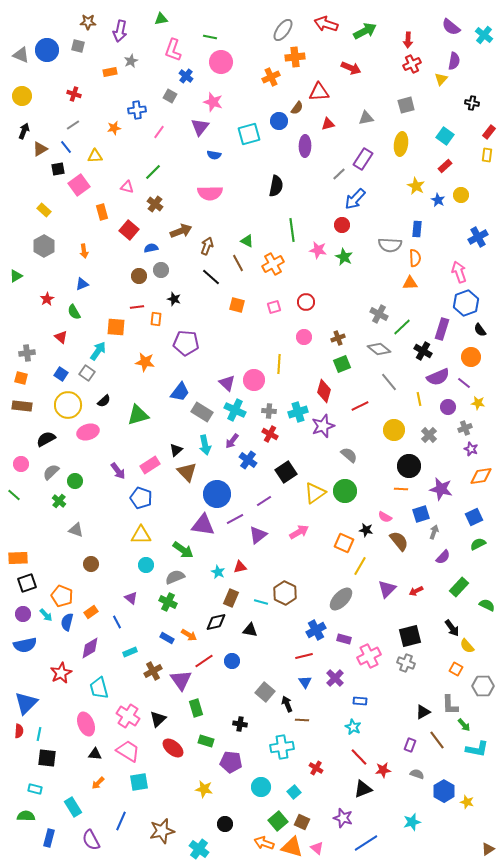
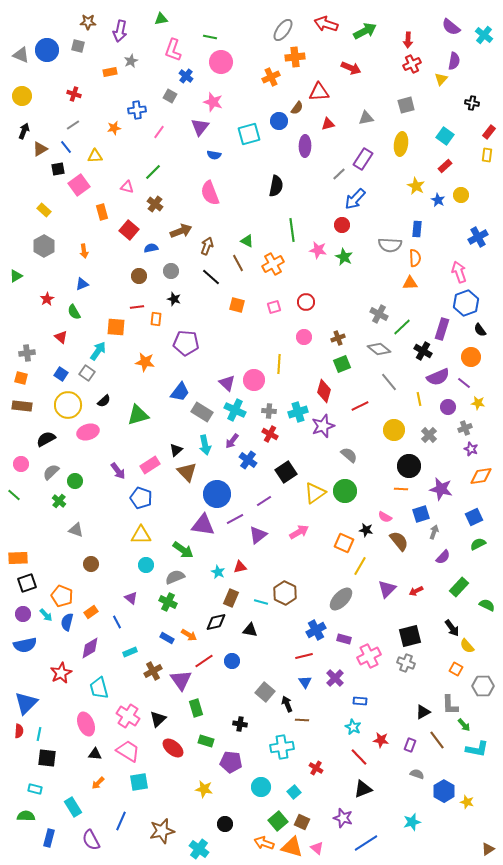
pink semicircle at (210, 193): rotated 70 degrees clockwise
gray circle at (161, 270): moved 10 px right, 1 px down
red star at (383, 770): moved 2 px left, 30 px up; rotated 14 degrees clockwise
